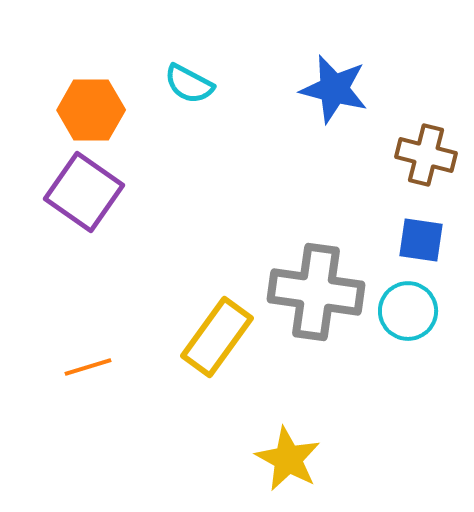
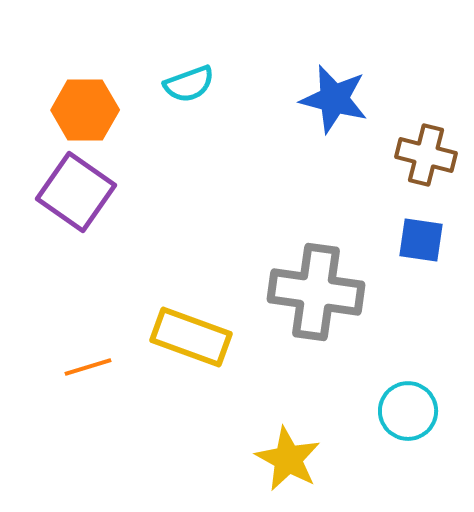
cyan semicircle: rotated 48 degrees counterclockwise
blue star: moved 10 px down
orange hexagon: moved 6 px left
purple square: moved 8 px left
cyan circle: moved 100 px down
yellow rectangle: moved 26 px left; rotated 74 degrees clockwise
